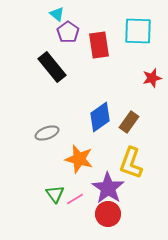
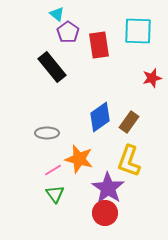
gray ellipse: rotated 20 degrees clockwise
yellow L-shape: moved 2 px left, 2 px up
pink line: moved 22 px left, 29 px up
red circle: moved 3 px left, 1 px up
